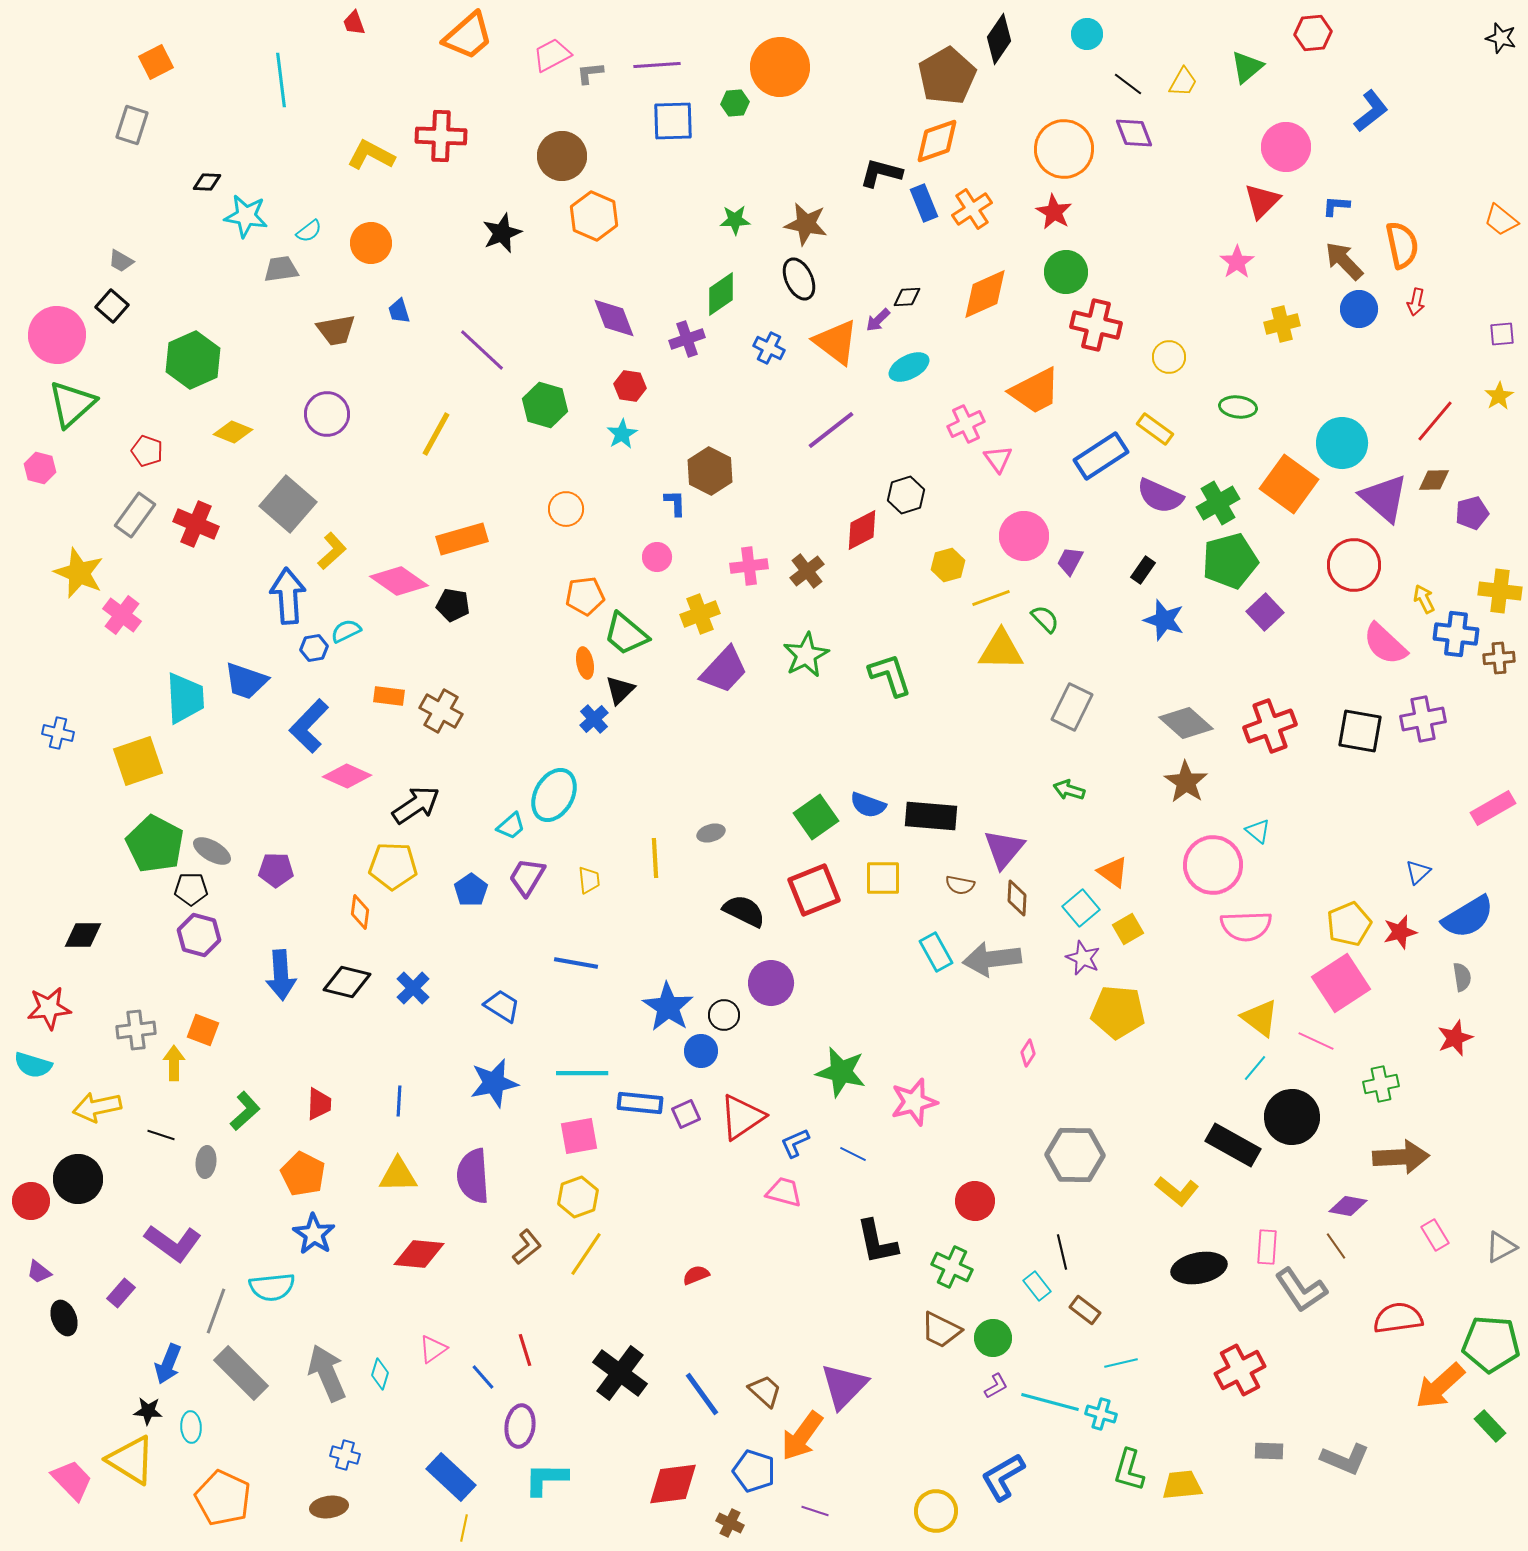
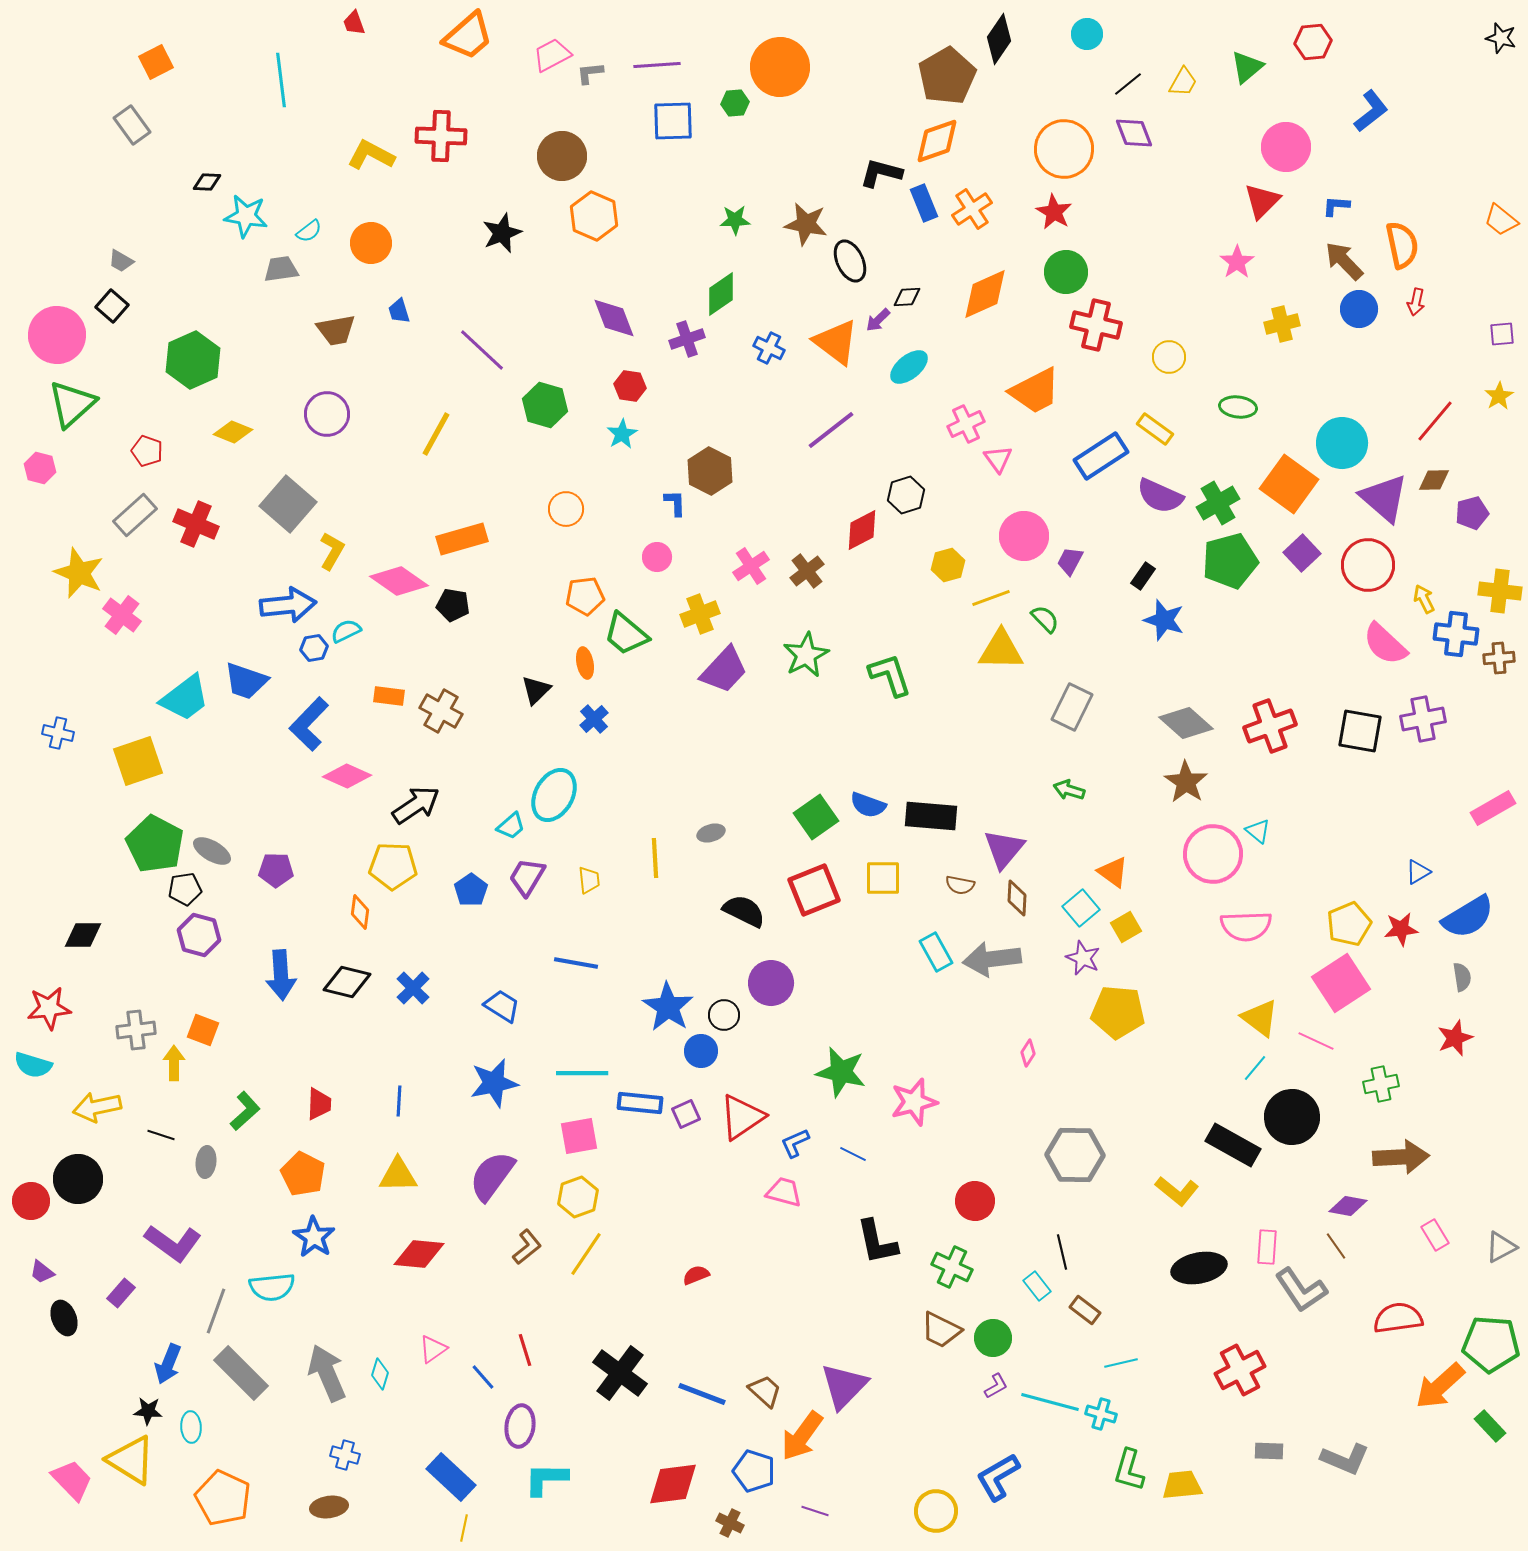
red hexagon at (1313, 33): moved 9 px down
black line at (1128, 84): rotated 76 degrees counterclockwise
gray rectangle at (132, 125): rotated 54 degrees counterclockwise
black ellipse at (799, 279): moved 51 px right, 18 px up
cyan ellipse at (909, 367): rotated 12 degrees counterclockwise
gray rectangle at (135, 515): rotated 12 degrees clockwise
yellow L-shape at (332, 551): rotated 18 degrees counterclockwise
red circle at (1354, 565): moved 14 px right
pink cross at (749, 566): moved 2 px right; rotated 27 degrees counterclockwise
black rectangle at (1143, 570): moved 6 px down
blue arrow at (288, 596): moved 9 px down; rotated 88 degrees clockwise
purple square at (1265, 612): moved 37 px right, 59 px up
black triangle at (620, 690): moved 84 px left
cyan trapezoid at (185, 698): rotated 56 degrees clockwise
blue L-shape at (309, 726): moved 2 px up
pink circle at (1213, 865): moved 11 px up
blue triangle at (1418, 872): rotated 12 degrees clockwise
black pentagon at (191, 889): moved 6 px left; rotated 8 degrees counterclockwise
yellow square at (1128, 929): moved 2 px left, 2 px up
red star at (1400, 932): moved 1 px right, 3 px up; rotated 8 degrees clockwise
purple semicircle at (473, 1176): moved 19 px right; rotated 40 degrees clockwise
blue star at (314, 1234): moved 3 px down
purple trapezoid at (39, 1272): moved 3 px right
blue line at (702, 1394): rotated 33 degrees counterclockwise
blue L-shape at (1003, 1477): moved 5 px left
